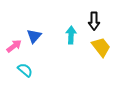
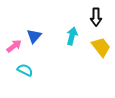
black arrow: moved 2 px right, 4 px up
cyan arrow: moved 1 px right, 1 px down; rotated 12 degrees clockwise
cyan semicircle: rotated 14 degrees counterclockwise
